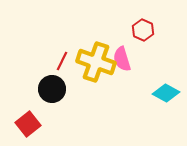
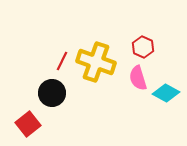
red hexagon: moved 17 px down
pink semicircle: moved 16 px right, 19 px down
black circle: moved 4 px down
